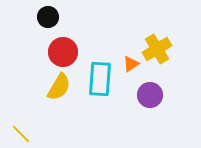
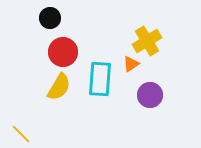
black circle: moved 2 px right, 1 px down
yellow cross: moved 10 px left, 8 px up
